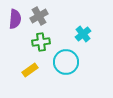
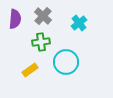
gray cross: moved 4 px right; rotated 18 degrees counterclockwise
cyan cross: moved 4 px left, 11 px up
